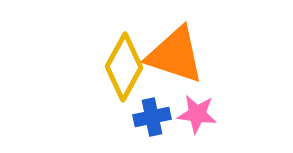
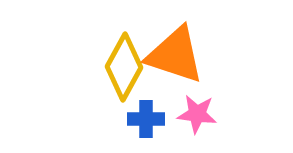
blue cross: moved 6 px left, 2 px down; rotated 12 degrees clockwise
